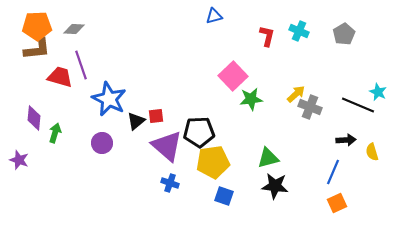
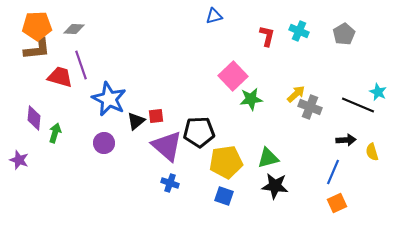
purple circle: moved 2 px right
yellow pentagon: moved 13 px right
